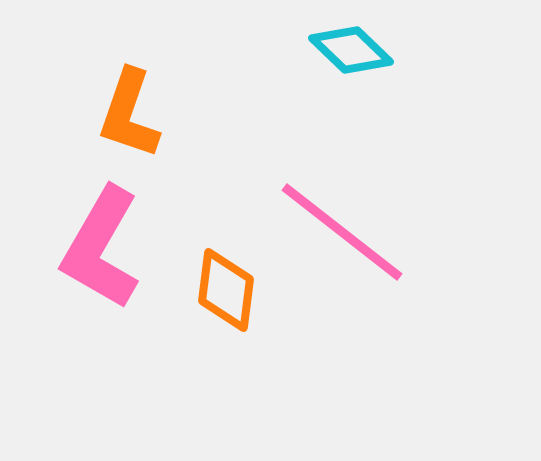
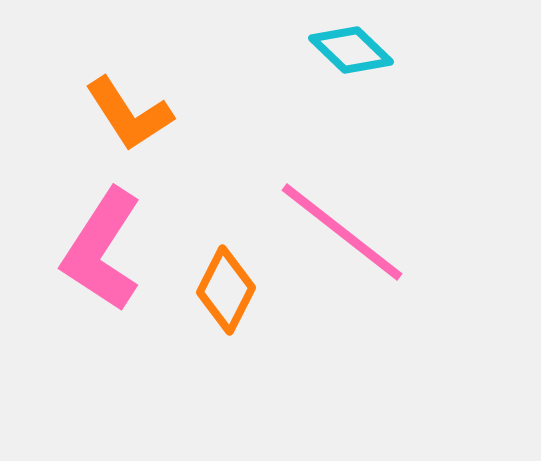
orange L-shape: rotated 52 degrees counterclockwise
pink L-shape: moved 1 px right, 2 px down; rotated 3 degrees clockwise
orange diamond: rotated 20 degrees clockwise
